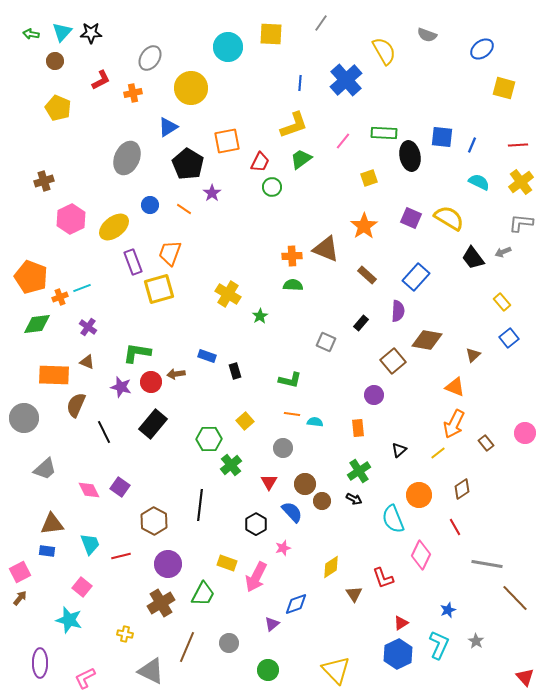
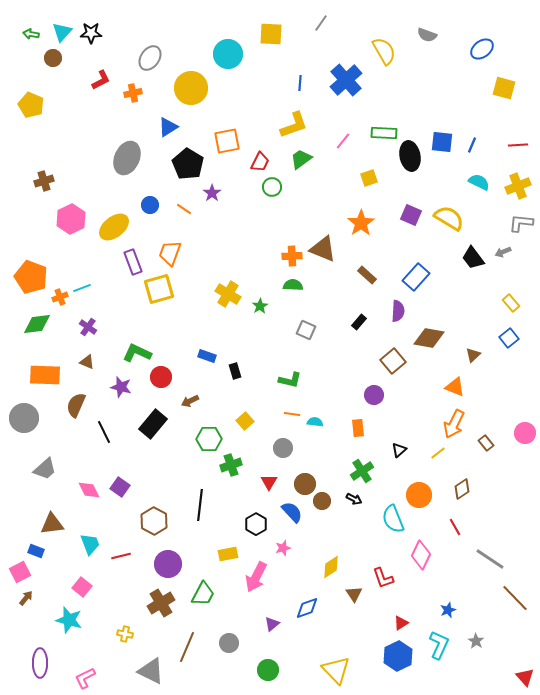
cyan circle at (228, 47): moved 7 px down
brown circle at (55, 61): moved 2 px left, 3 px up
yellow pentagon at (58, 108): moved 27 px left, 3 px up
blue square at (442, 137): moved 5 px down
yellow cross at (521, 182): moved 3 px left, 4 px down; rotated 15 degrees clockwise
purple square at (411, 218): moved 3 px up
orange star at (364, 226): moved 3 px left, 3 px up
brown triangle at (326, 249): moved 3 px left
yellow rectangle at (502, 302): moved 9 px right, 1 px down
green star at (260, 316): moved 10 px up
black rectangle at (361, 323): moved 2 px left, 1 px up
brown diamond at (427, 340): moved 2 px right, 2 px up
gray square at (326, 342): moved 20 px left, 12 px up
green L-shape at (137, 353): rotated 16 degrees clockwise
brown arrow at (176, 374): moved 14 px right, 27 px down; rotated 18 degrees counterclockwise
orange rectangle at (54, 375): moved 9 px left
red circle at (151, 382): moved 10 px right, 5 px up
green cross at (231, 465): rotated 20 degrees clockwise
green cross at (359, 471): moved 3 px right
blue rectangle at (47, 551): moved 11 px left; rotated 14 degrees clockwise
yellow rectangle at (227, 563): moved 1 px right, 9 px up; rotated 30 degrees counterclockwise
gray line at (487, 564): moved 3 px right, 5 px up; rotated 24 degrees clockwise
brown arrow at (20, 598): moved 6 px right
blue diamond at (296, 604): moved 11 px right, 4 px down
blue hexagon at (398, 654): moved 2 px down
